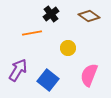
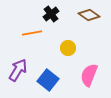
brown diamond: moved 1 px up
